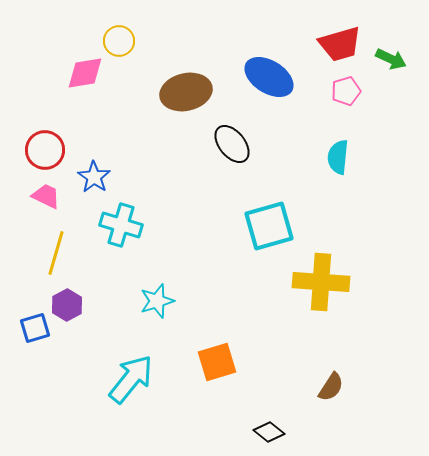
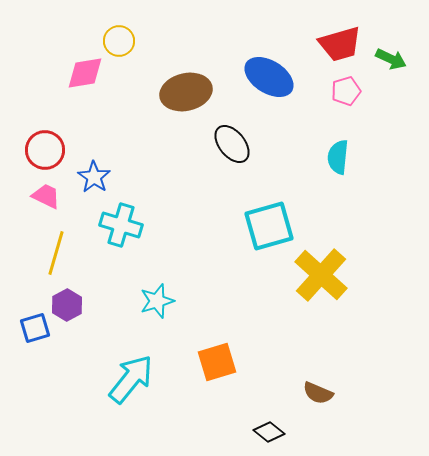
yellow cross: moved 7 px up; rotated 38 degrees clockwise
brown semicircle: moved 13 px left, 6 px down; rotated 80 degrees clockwise
